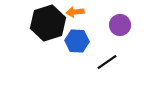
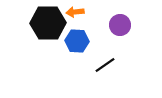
black hexagon: rotated 16 degrees clockwise
black line: moved 2 px left, 3 px down
